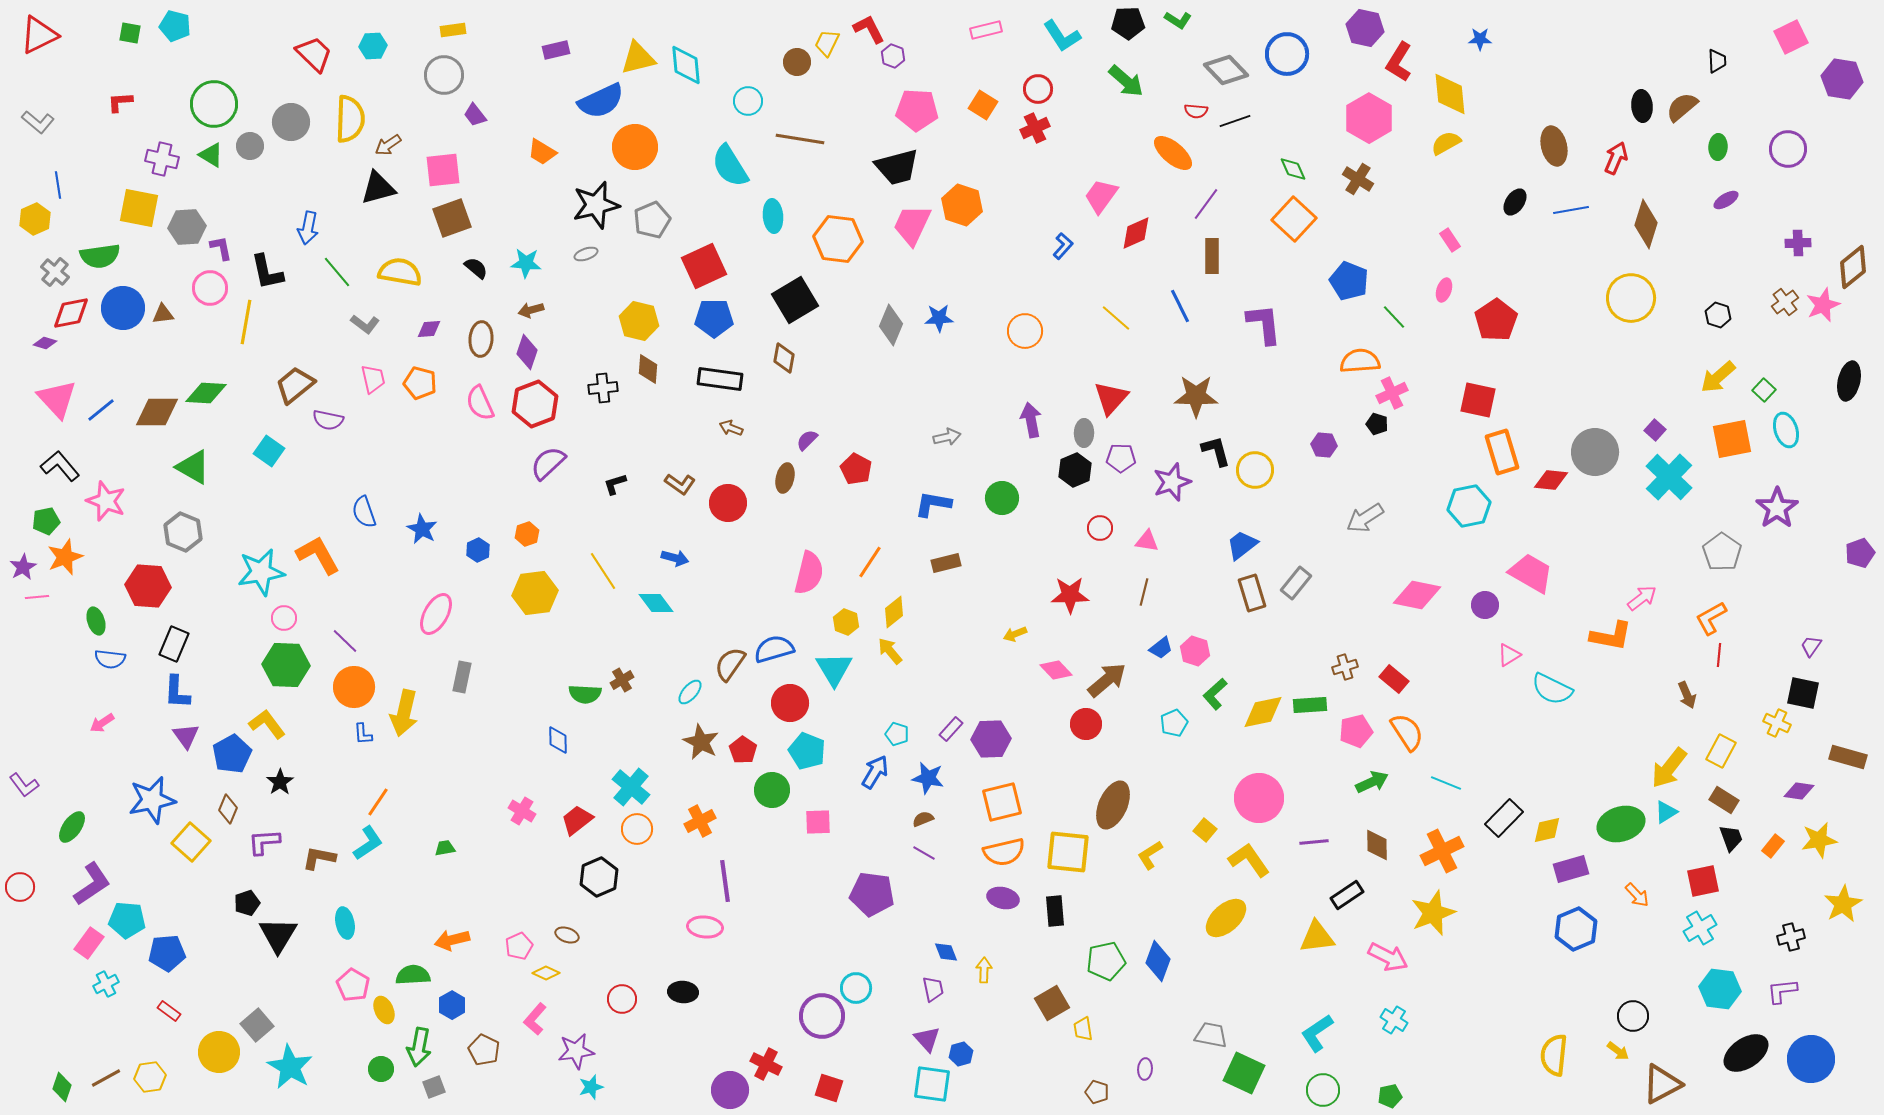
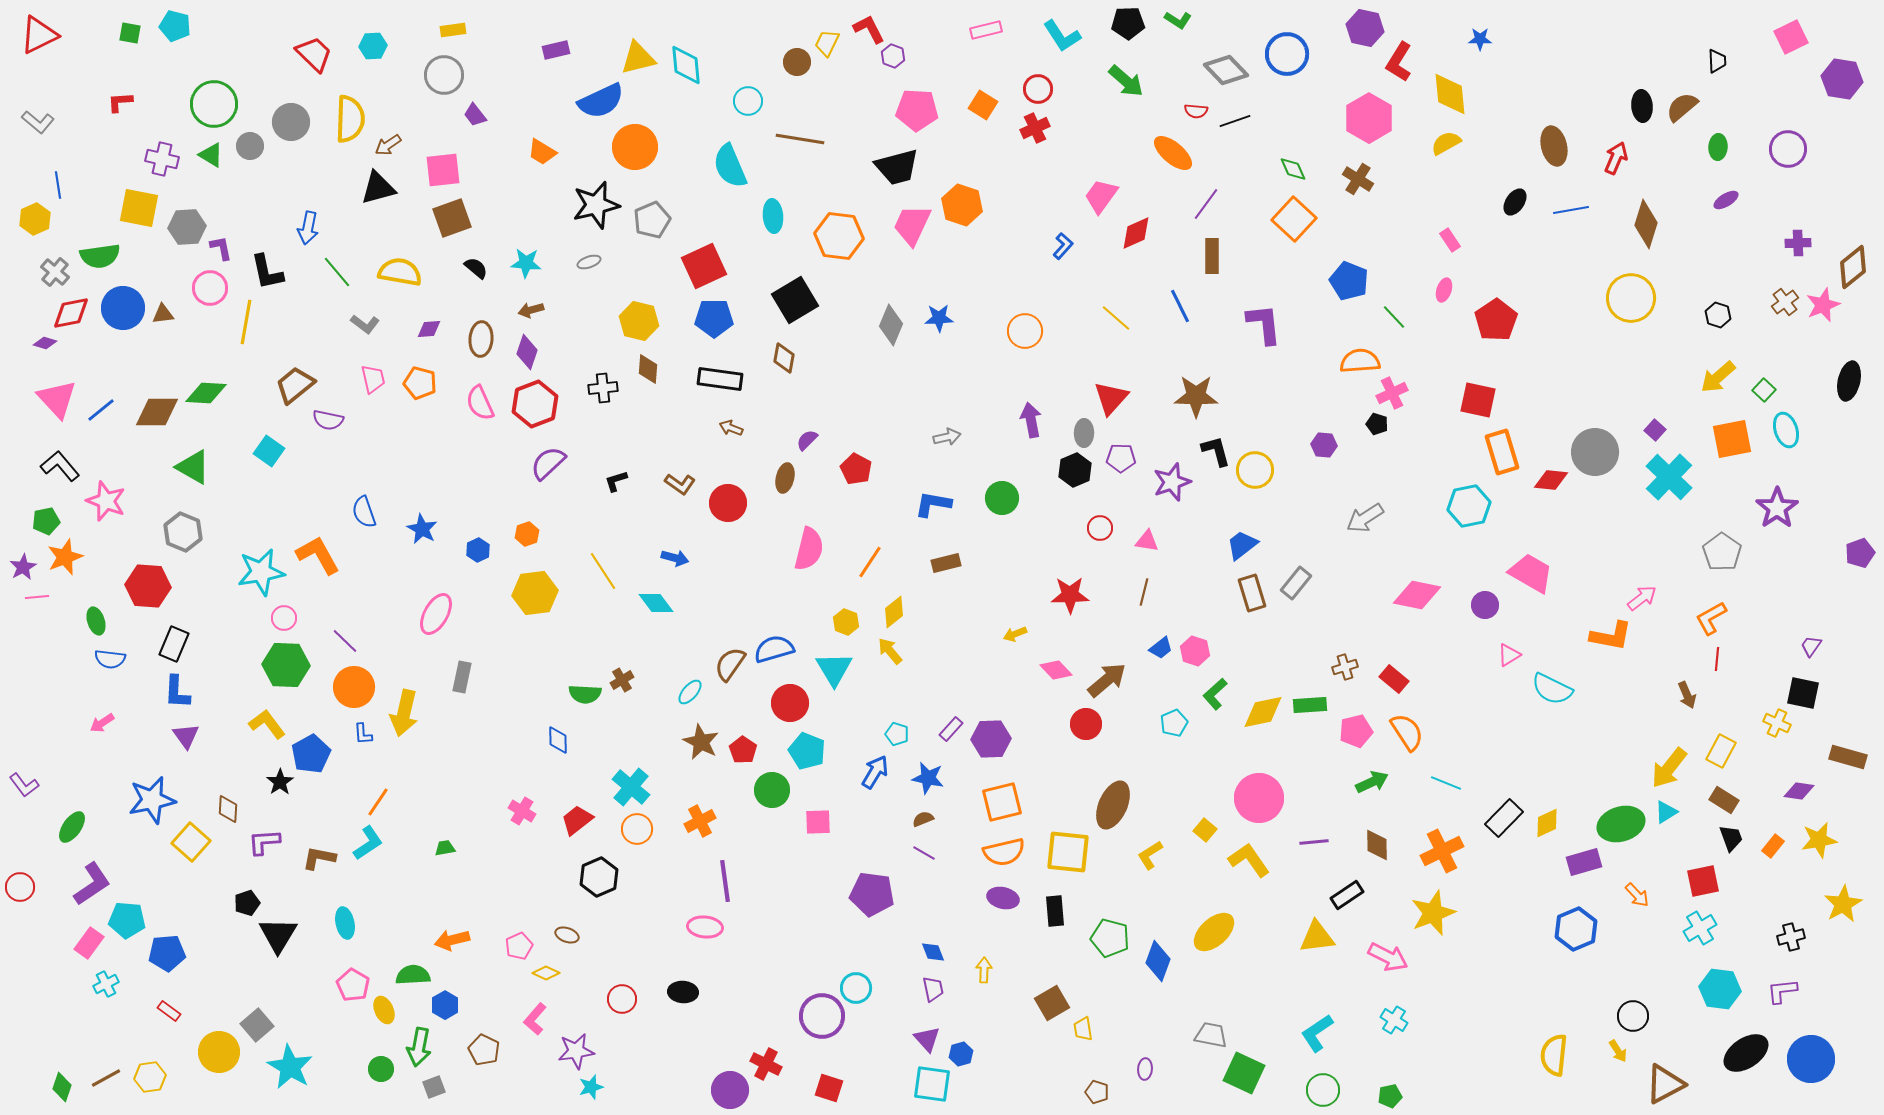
cyan semicircle at (730, 166): rotated 9 degrees clockwise
orange hexagon at (838, 239): moved 1 px right, 3 px up
gray ellipse at (586, 254): moved 3 px right, 8 px down
black L-shape at (615, 484): moved 1 px right, 3 px up
pink semicircle at (809, 573): moved 24 px up
red line at (1719, 655): moved 2 px left, 4 px down
blue pentagon at (232, 754): moved 79 px right
brown diamond at (228, 809): rotated 20 degrees counterclockwise
yellow diamond at (1547, 830): moved 7 px up; rotated 12 degrees counterclockwise
purple rectangle at (1571, 869): moved 13 px right, 7 px up
yellow ellipse at (1226, 918): moved 12 px left, 14 px down
blue diamond at (946, 952): moved 13 px left
green pentagon at (1106, 961): moved 4 px right, 23 px up; rotated 27 degrees clockwise
blue hexagon at (452, 1005): moved 7 px left
yellow arrow at (1618, 1051): rotated 20 degrees clockwise
brown triangle at (1662, 1084): moved 3 px right
